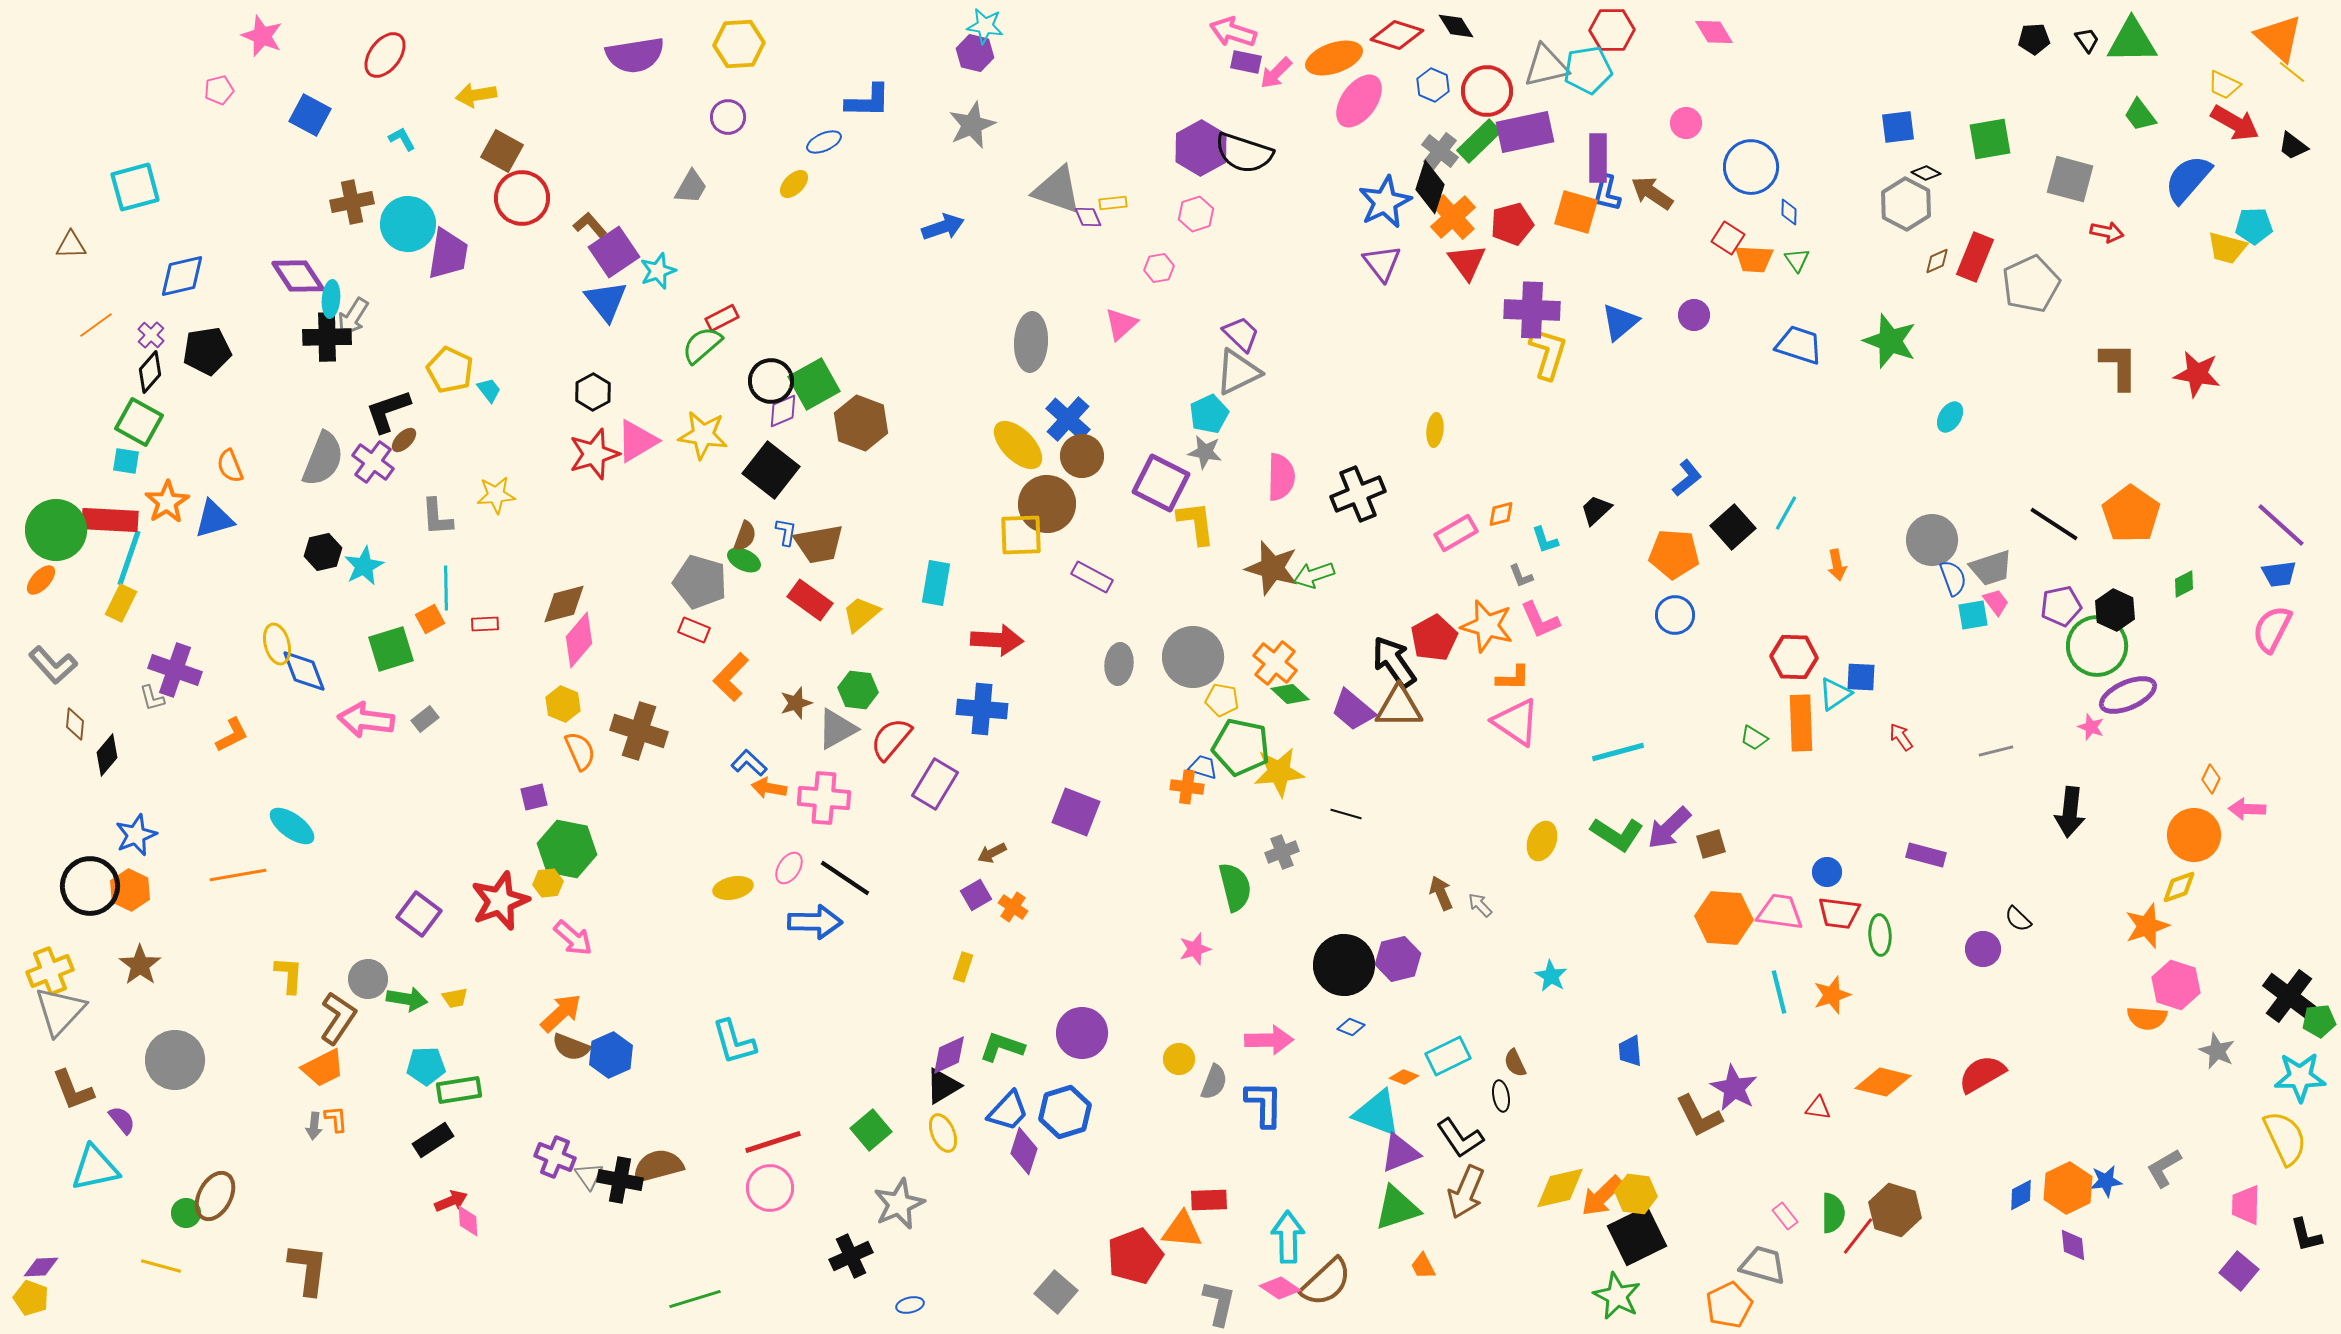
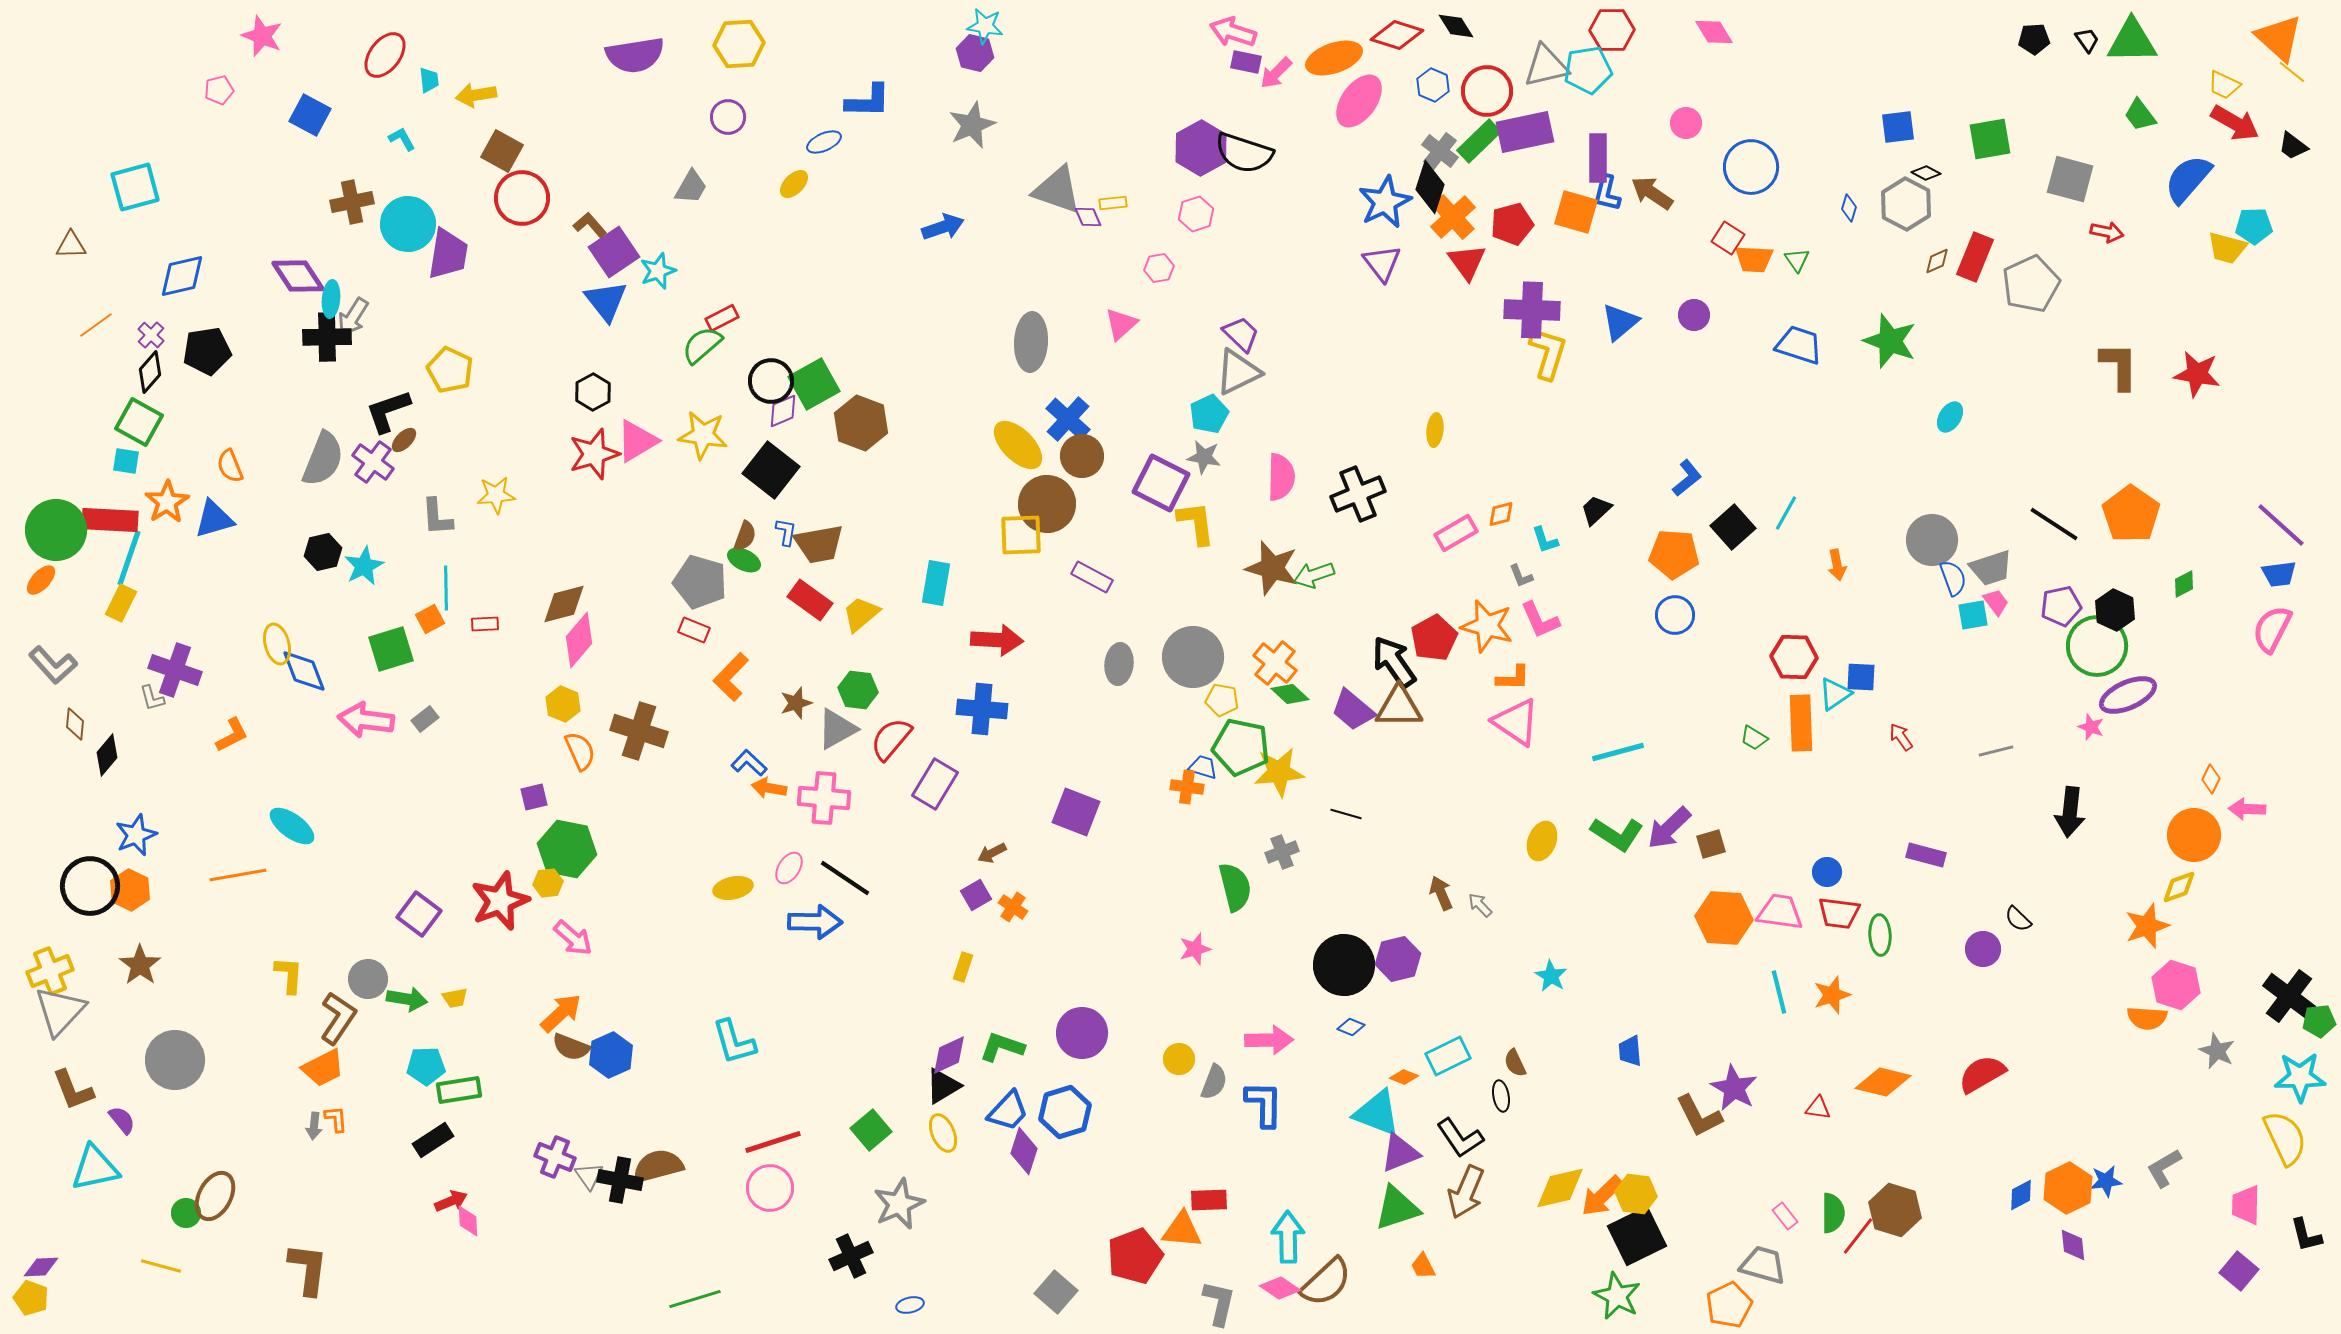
blue diamond at (1789, 212): moved 60 px right, 4 px up; rotated 16 degrees clockwise
cyan trapezoid at (489, 390): moved 60 px left, 310 px up; rotated 32 degrees clockwise
gray star at (1205, 452): moved 1 px left, 5 px down
